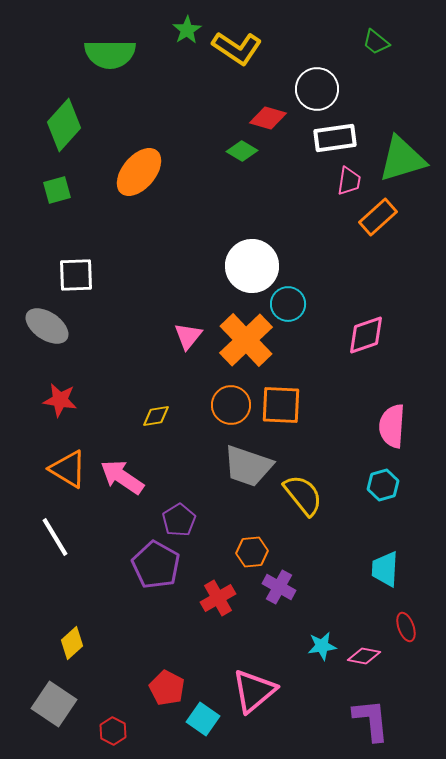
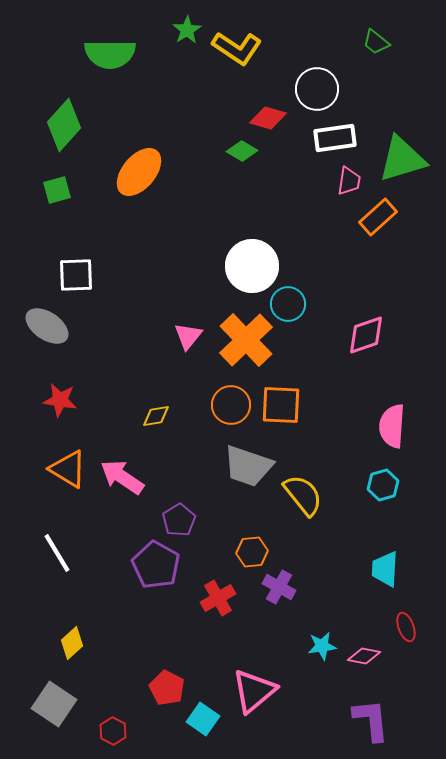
white line at (55, 537): moved 2 px right, 16 px down
